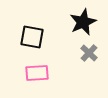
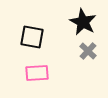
black star: rotated 20 degrees counterclockwise
gray cross: moved 1 px left, 2 px up
